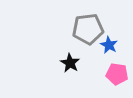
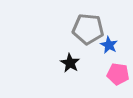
gray pentagon: rotated 12 degrees clockwise
pink pentagon: moved 1 px right
